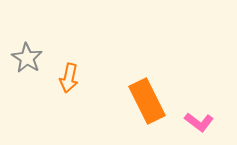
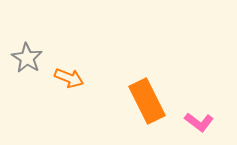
orange arrow: rotated 80 degrees counterclockwise
